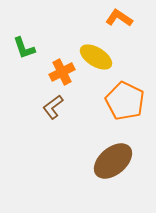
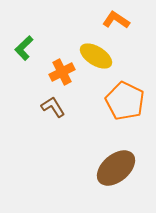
orange L-shape: moved 3 px left, 2 px down
green L-shape: rotated 65 degrees clockwise
yellow ellipse: moved 1 px up
brown L-shape: rotated 95 degrees clockwise
brown ellipse: moved 3 px right, 7 px down
